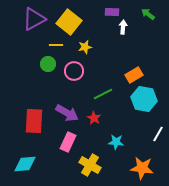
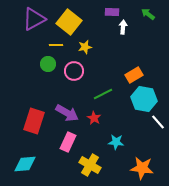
red rectangle: rotated 15 degrees clockwise
white line: moved 12 px up; rotated 70 degrees counterclockwise
